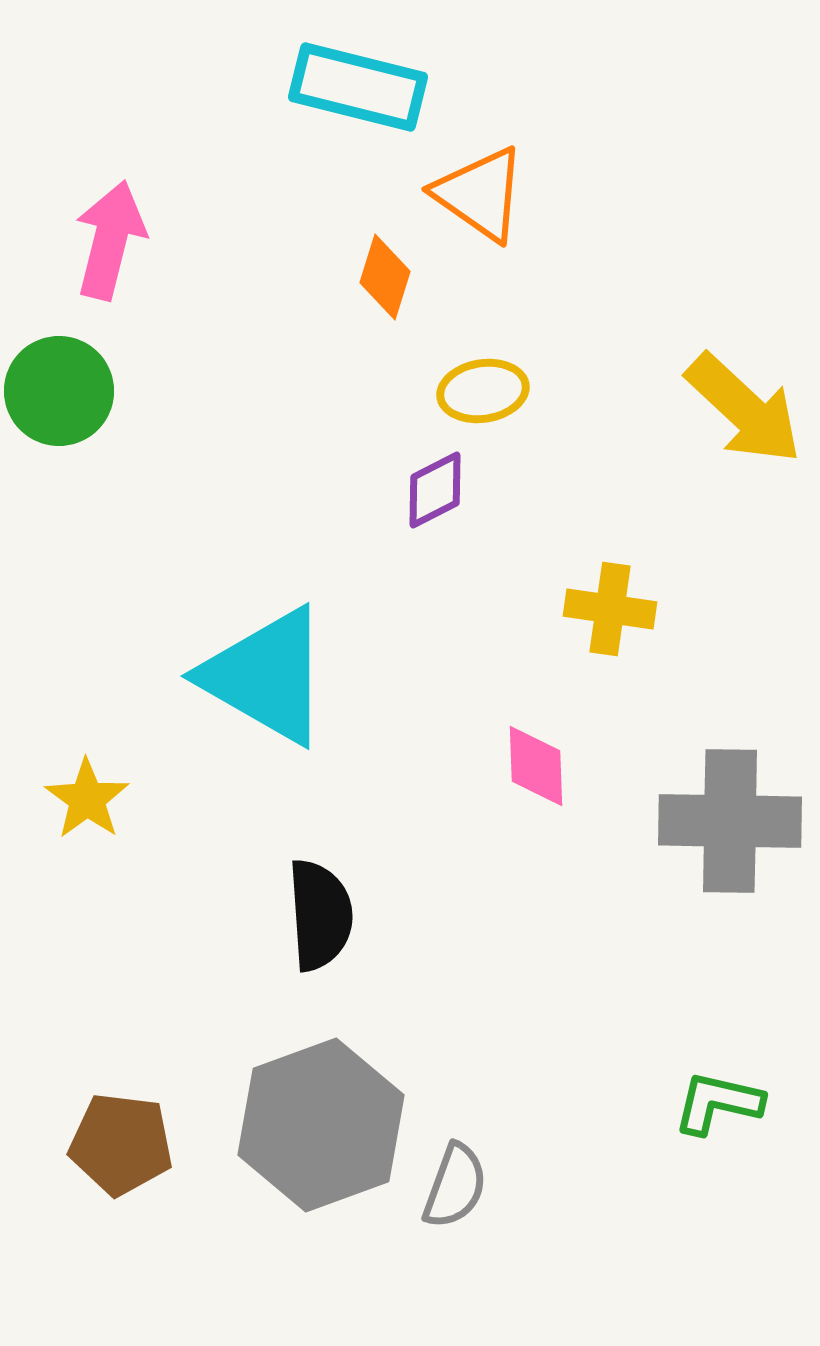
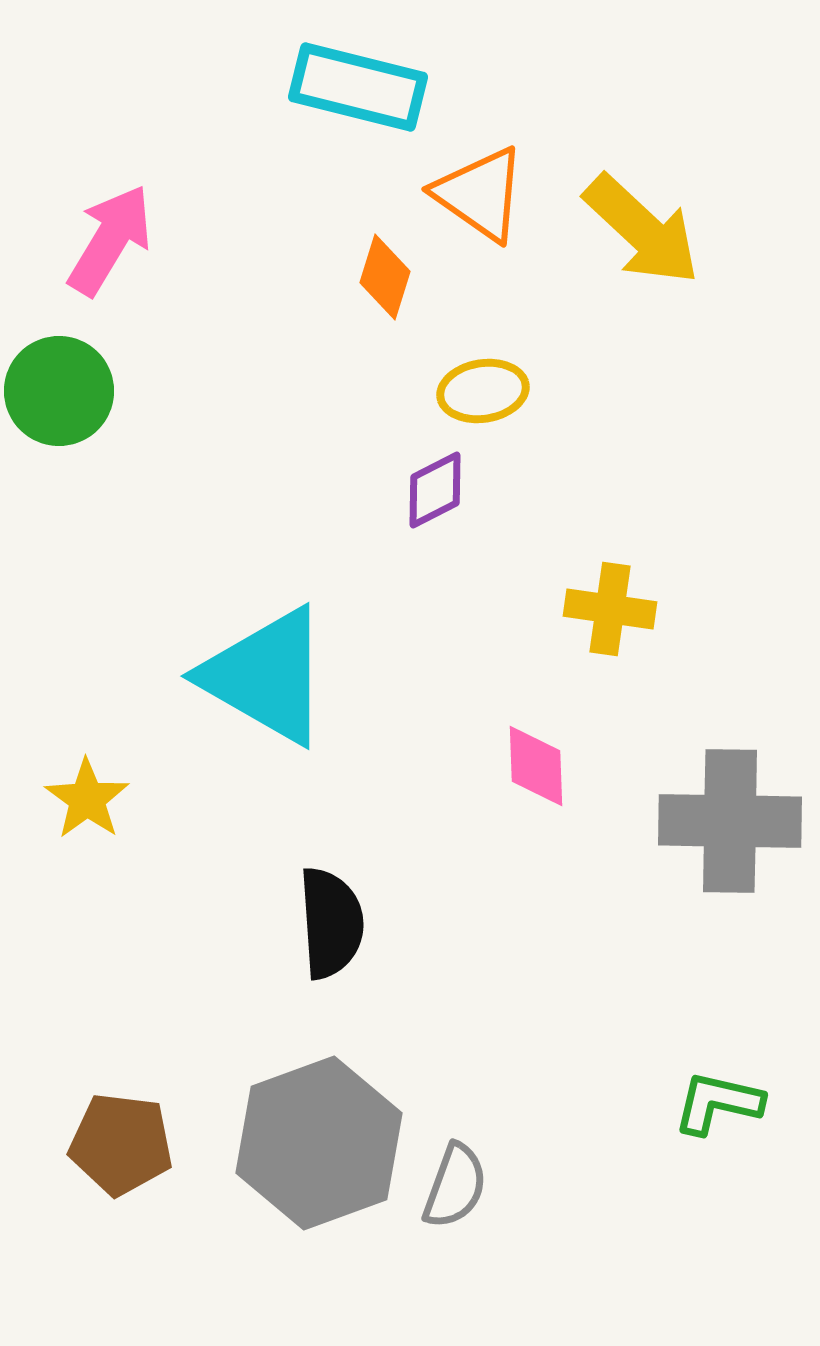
pink arrow: rotated 17 degrees clockwise
yellow arrow: moved 102 px left, 179 px up
black semicircle: moved 11 px right, 8 px down
gray hexagon: moved 2 px left, 18 px down
